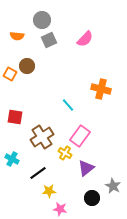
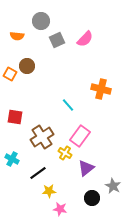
gray circle: moved 1 px left, 1 px down
gray square: moved 8 px right
